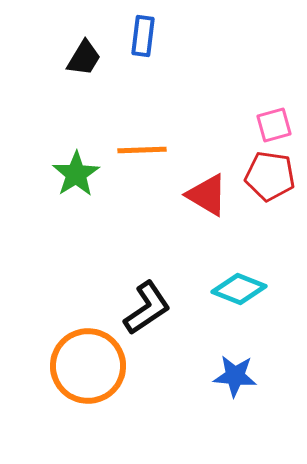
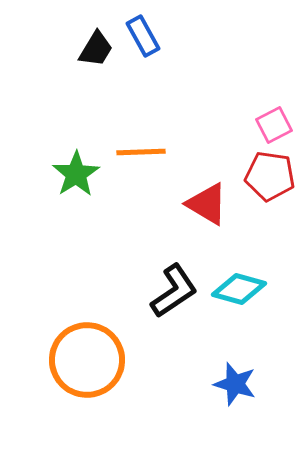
blue rectangle: rotated 36 degrees counterclockwise
black trapezoid: moved 12 px right, 9 px up
pink square: rotated 12 degrees counterclockwise
orange line: moved 1 px left, 2 px down
red triangle: moved 9 px down
cyan diamond: rotated 6 degrees counterclockwise
black L-shape: moved 27 px right, 17 px up
orange circle: moved 1 px left, 6 px up
blue star: moved 8 px down; rotated 12 degrees clockwise
